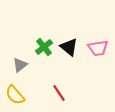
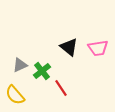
green cross: moved 2 px left, 24 px down
gray triangle: rotated 14 degrees clockwise
red line: moved 2 px right, 5 px up
